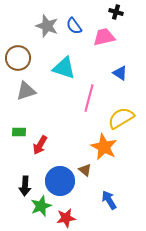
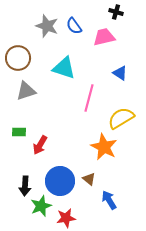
brown triangle: moved 4 px right, 9 px down
